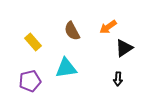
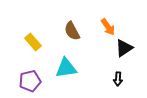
orange arrow: rotated 90 degrees counterclockwise
